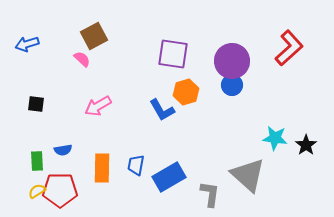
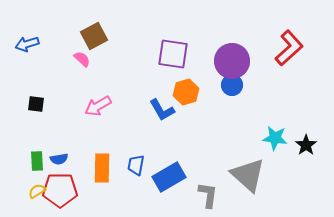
blue semicircle: moved 4 px left, 9 px down
gray L-shape: moved 2 px left, 1 px down
